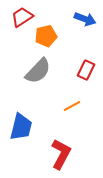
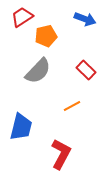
red rectangle: rotated 72 degrees counterclockwise
